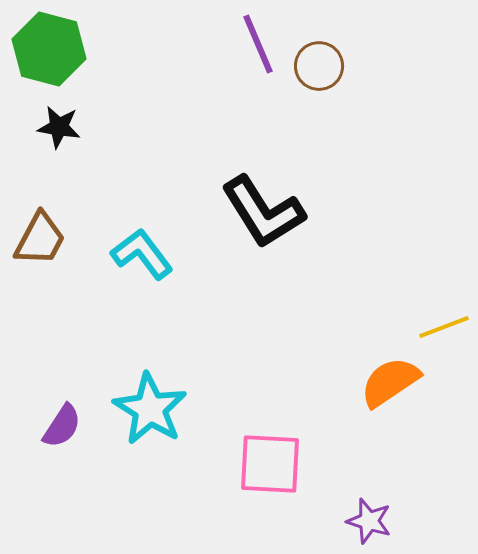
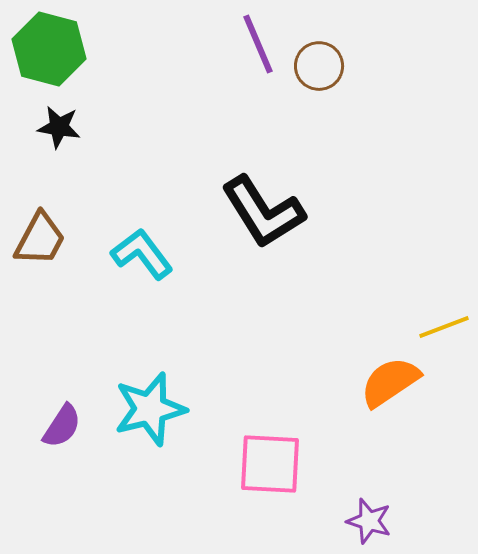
cyan star: rotated 26 degrees clockwise
